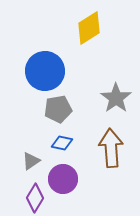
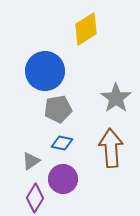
yellow diamond: moved 3 px left, 1 px down
